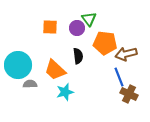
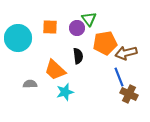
orange pentagon: rotated 15 degrees counterclockwise
brown arrow: moved 1 px up
cyan circle: moved 27 px up
